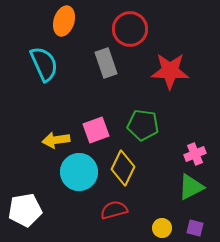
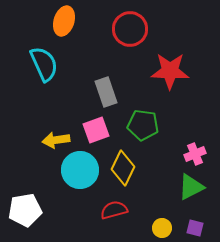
gray rectangle: moved 29 px down
cyan circle: moved 1 px right, 2 px up
